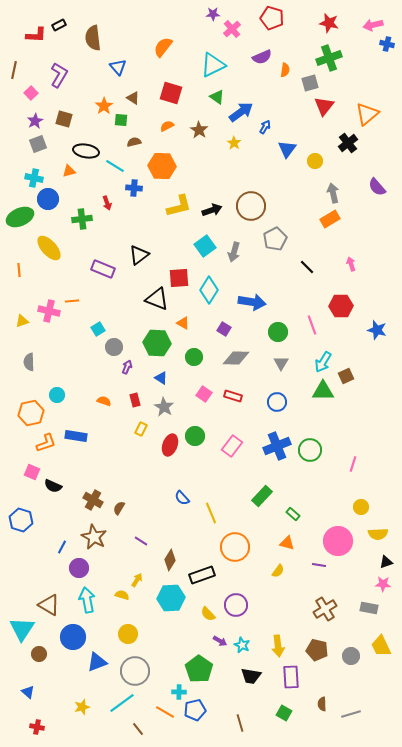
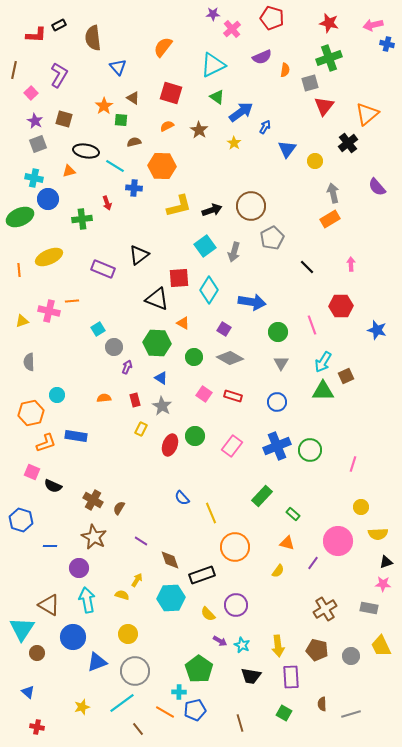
purple star at (35, 121): rotated 14 degrees counterclockwise
gray pentagon at (275, 239): moved 3 px left, 1 px up
yellow ellipse at (49, 248): moved 9 px down; rotated 72 degrees counterclockwise
pink arrow at (351, 264): rotated 16 degrees clockwise
gray diamond at (236, 358): moved 6 px left; rotated 28 degrees clockwise
orange semicircle at (104, 401): moved 3 px up; rotated 24 degrees counterclockwise
gray star at (164, 407): moved 2 px left, 1 px up
blue line at (62, 547): moved 12 px left, 1 px up; rotated 64 degrees clockwise
brown diamond at (170, 560): rotated 50 degrees counterclockwise
purple line at (319, 565): moved 6 px left, 2 px up; rotated 64 degrees counterclockwise
brown circle at (39, 654): moved 2 px left, 1 px up
